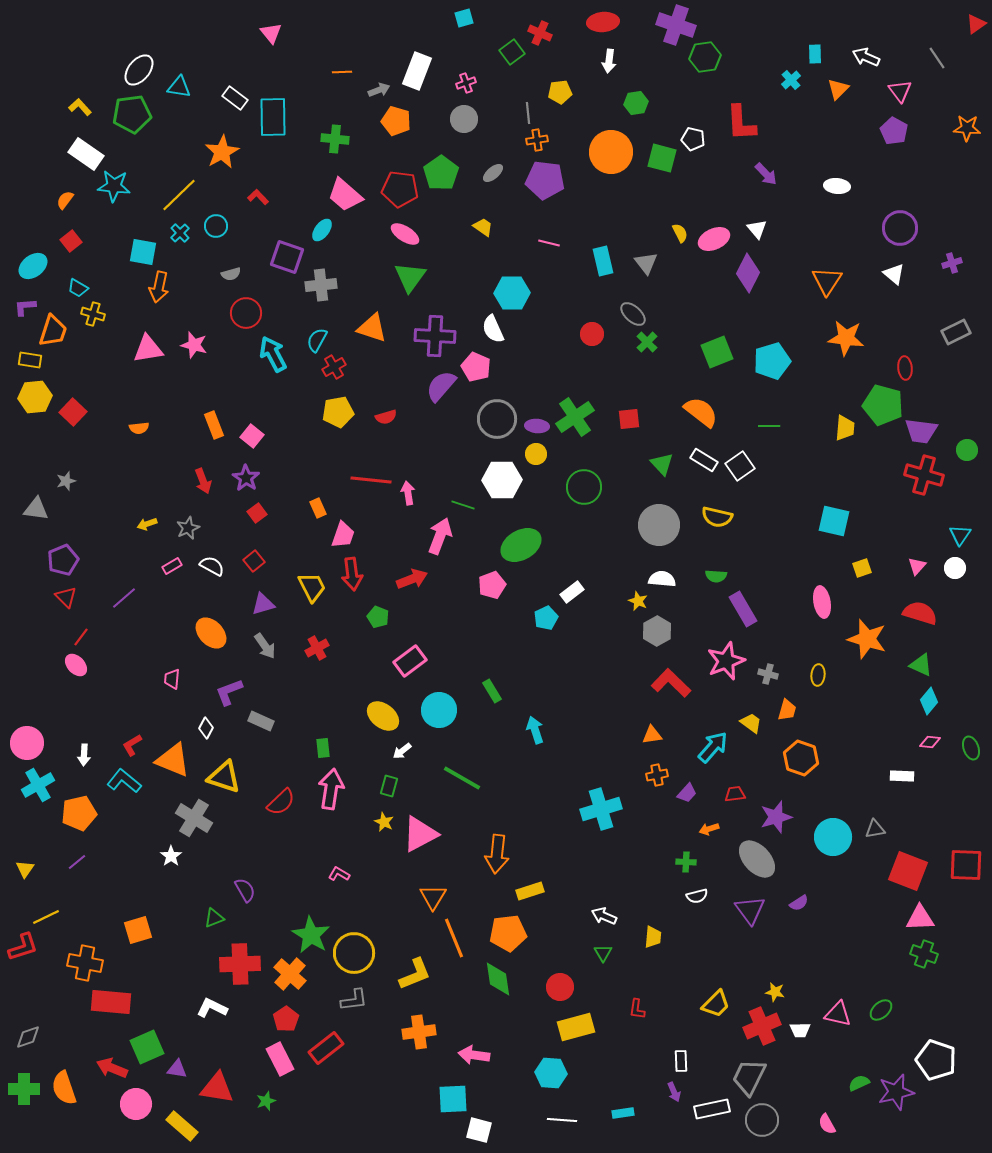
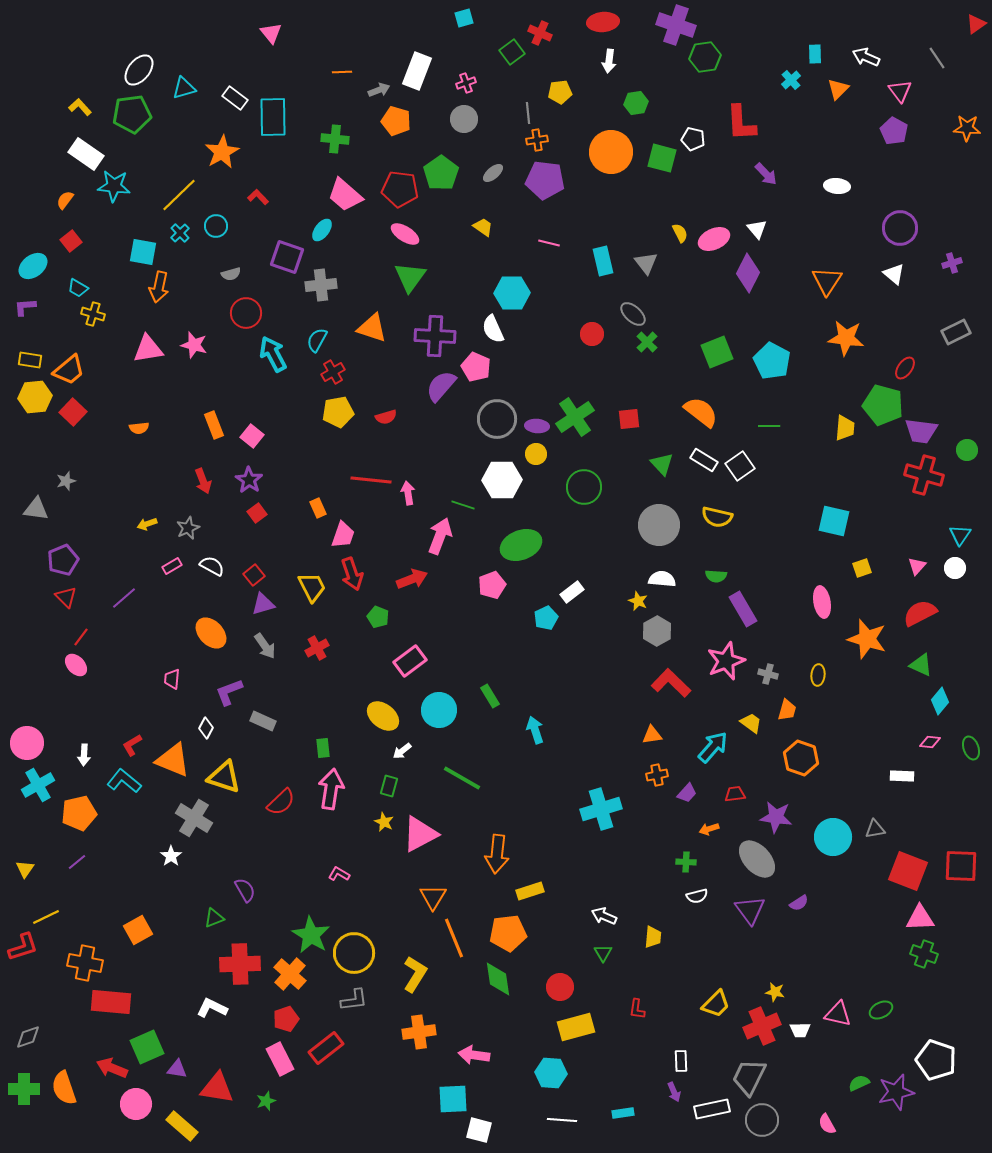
cyan triangle at (179, 87): moved 5 px right, 1 px down; rotated 25 degrees counterclockwise
orange trapezoid at (53, 331): moved 16 px right, 39 px down; rotated 32 degrees clockwise
cyan pentagon at (772, 361): rotated 27 degrees counterclockwise
red cross at (334, 367): moved 1 px left, 5 px down
red ellipse at (905, 368): rotated 40 degrees clockwise
purple star at (246, 478): moved 3 px right, 2 px down
green ellipse at (521, 545): rotated 9 degrees clockwise
red square at (254, 561): moved 14 px down
red arrow at (352, 574): rotated 12 degrees counterclockwise
red semicircle at (920, 613): rotated 44 degrees counterclockwise
green rectangle at (492, 691): moved 2 px left, 5 px down
cyan diamond at (929, 701): moved 11 px right
gray rectangle at (261, 721): moved 2 px right
purple star at (776, 817): rotated 24 degrees clockwise
red square at (966, 865): moved 5 px left, 1 px down
orange square at (138, 930): rotated 12 degrees counterclockwise
yellow L-shape at (415, 974): rotated 36 degrees counterclockwise
green ellipse at (881, 1010): rotated 15 degrees clockwise
red pentagon at (286, 1019): rotated 15 degrees clockwise
